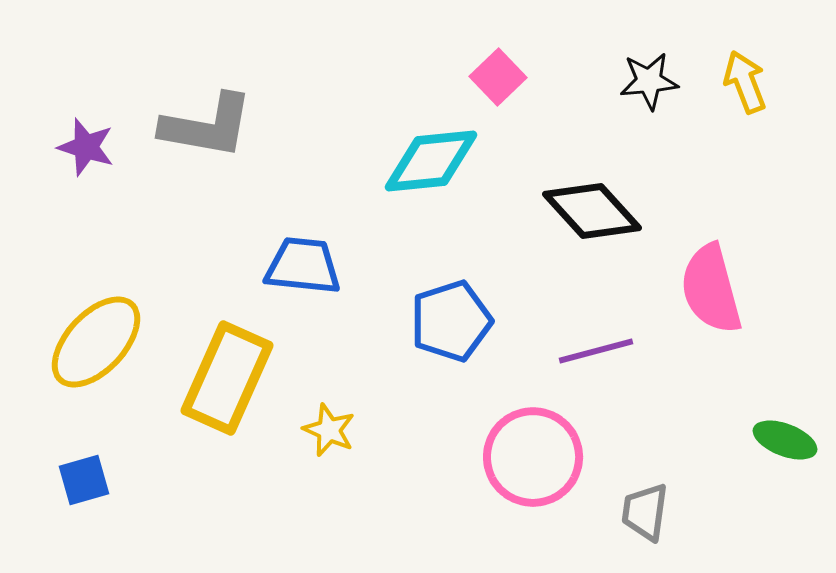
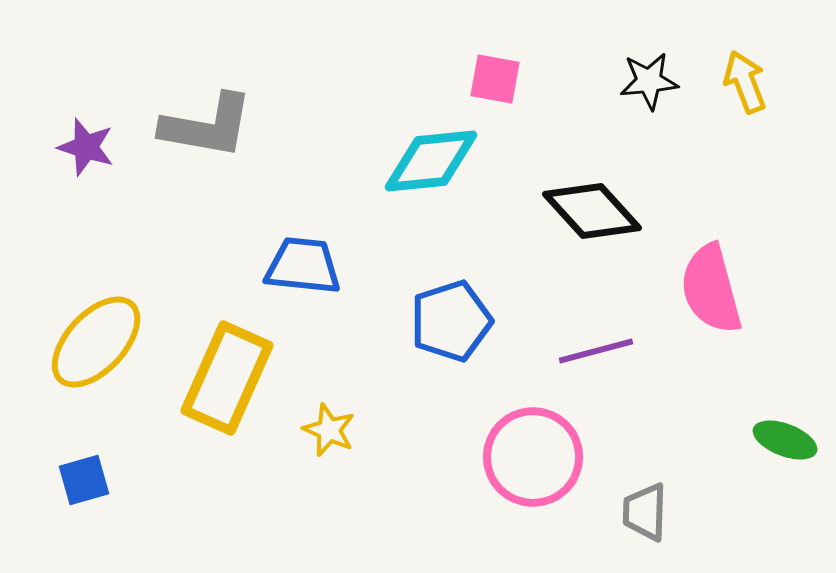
pink square: moved 3 px left, 2 px down; rotated 36 degrees counterclockwise
gray trapezoid: rotated 6 degrees counterclockwise
